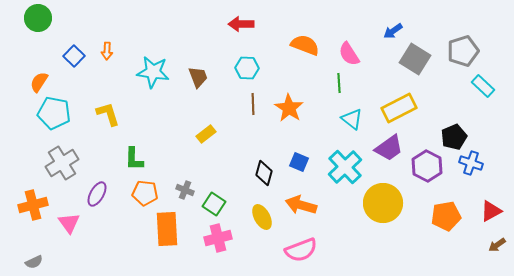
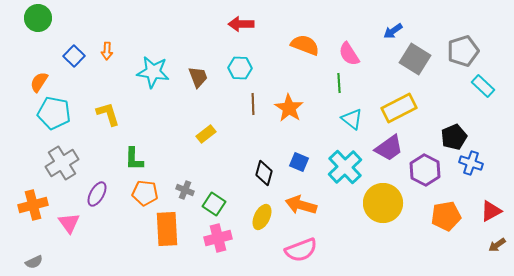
cyan hexagon at (247, 68): moved 7 px left
purple hexagon at (427, 166): moved 2 px left, 4 px down
yellow ellipse at (262, 217): rotated 55 degrees clockwise
